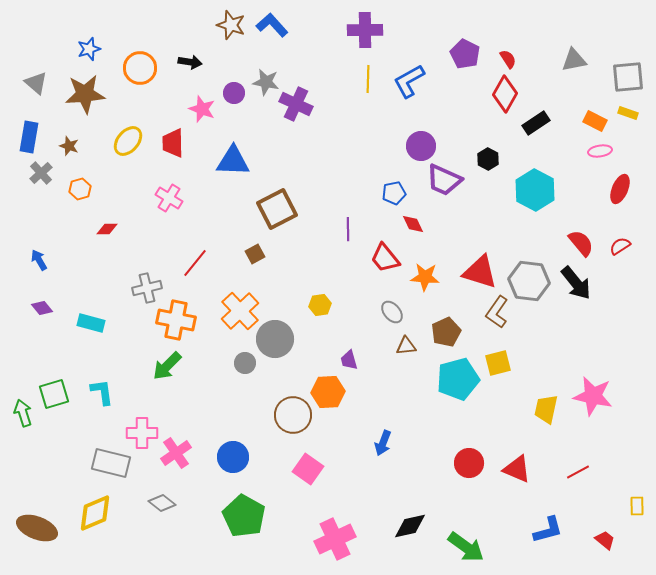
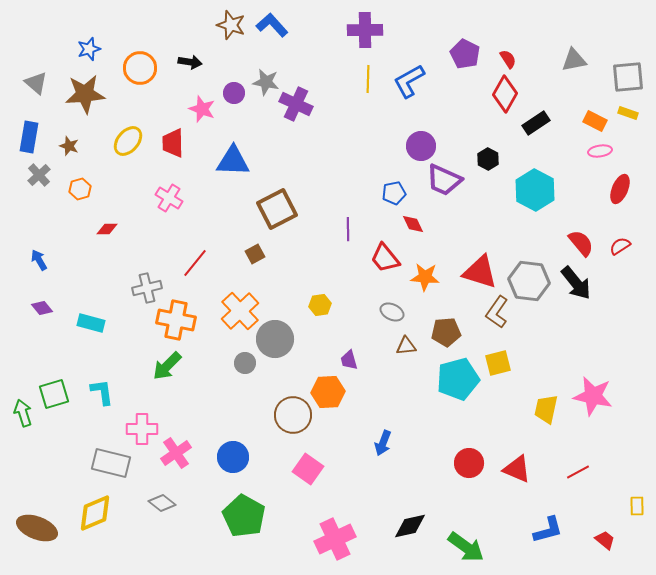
gray cross at (41, 173): moved 2 px left, 2 px down
gray ellipse at (392, 312): rotated 25 degrees counterclockwise
brown pentagon at (446, 332): rotated 20 degrees clockwise
pink cross at (142, 433): moved 4 px up
